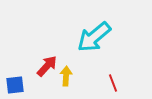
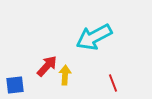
cyan arrow: rotated 12 degrees clockwise
yellow arrow: moved 1 px left, 1 px up
